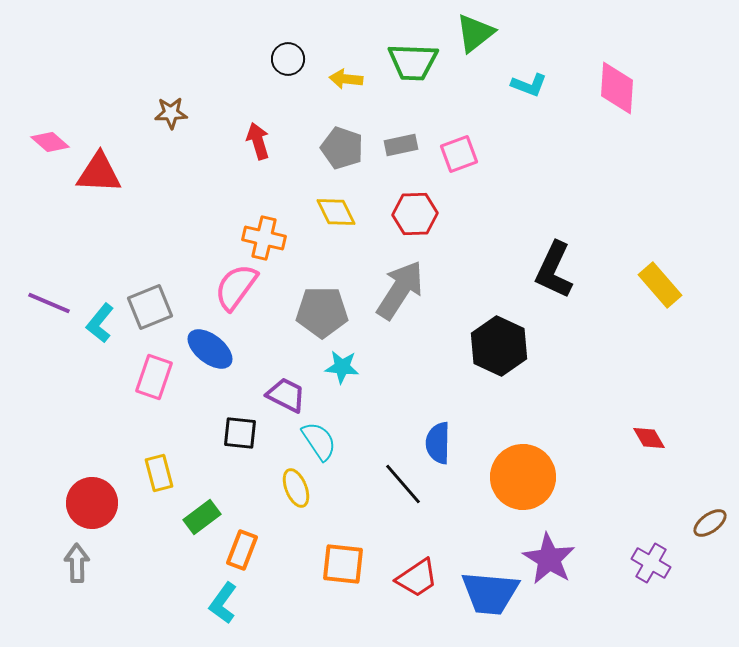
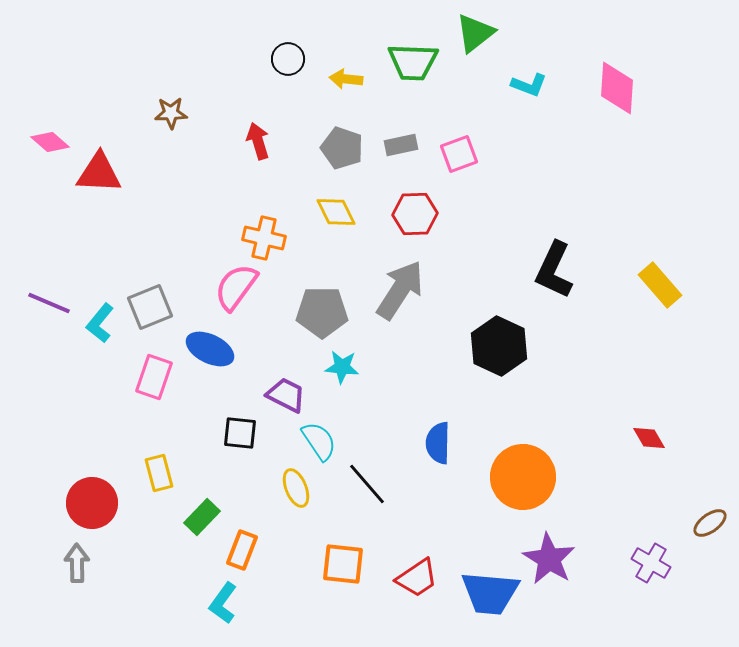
blue ellipse at (210, 349): rotated 12 degrees counterclockwise
black line at (403, 484): moved 36 px left
green rectangle at (202, 517): rotated 9 degrees counterclockwise
